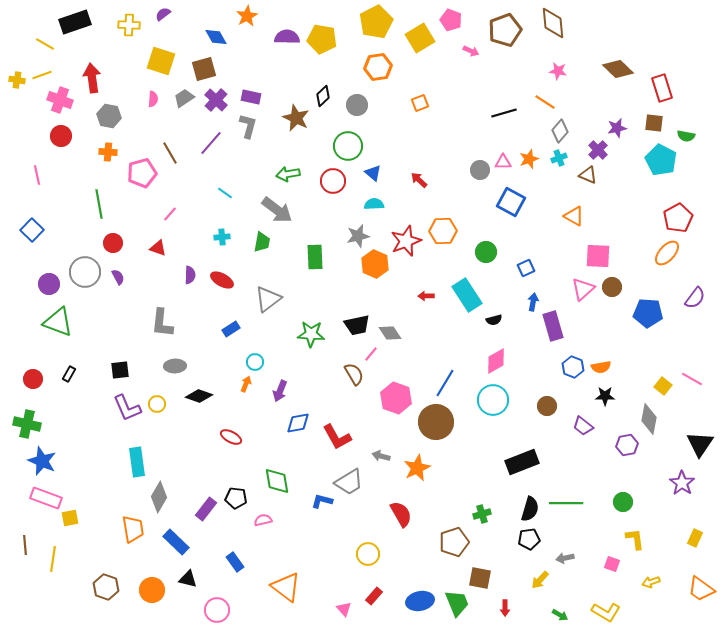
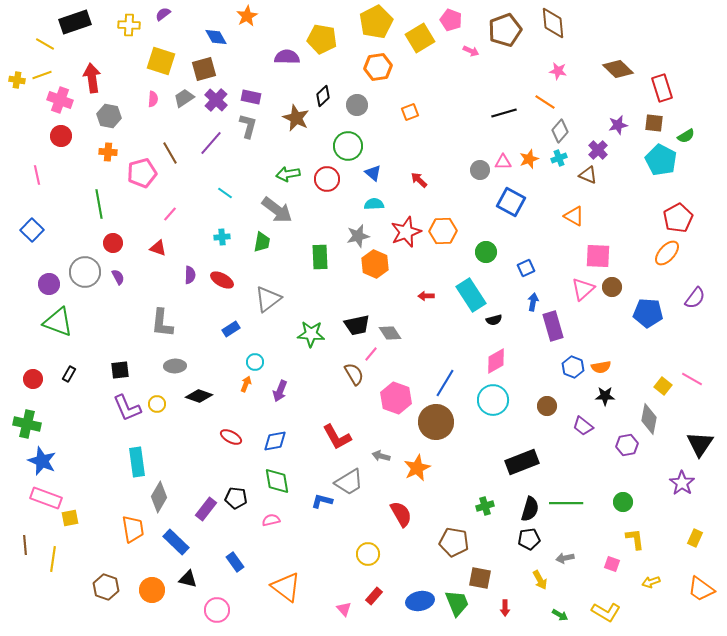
purple semicircle at (287, 37): moved 20 px down
orange square at (420, 103): moved 10 px left, 9 px down
purple star at (617, 128): moved 1 px right, 3 px up
green semicircle at (686, 136): rotated 42 degrees counterclockwise
red circle at (333, 181): moved 6 px left, 2 px up
red star at (406, 241): moved 9 px up
green rectangle at (315, 257): moved 5 px right
cyan rectangle at (467, 295): moved 4 px right
blue diamond at (298, 423): moved 23 px left, 18 px down
green cross at (482, 514): moved 3 px right, 8 px up
pink semicircle at (263, 520): moved 8 px right
brown pentagon at (454, 542): rotated 28 degrees clockwise
yellow arrow at (540, 580): rotated 72 degrees counterclockwise
